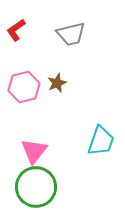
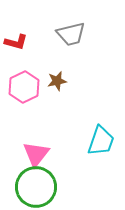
red L-shape: moved 12 px down; rotated 130 degrees counterclockwise
brown star: moved 2 px up; rotated 12 degrees clockwise
pink hexagon: rotated 12 degrees counterclockwise
pink triangle: moved 2 px right, 3 px down
